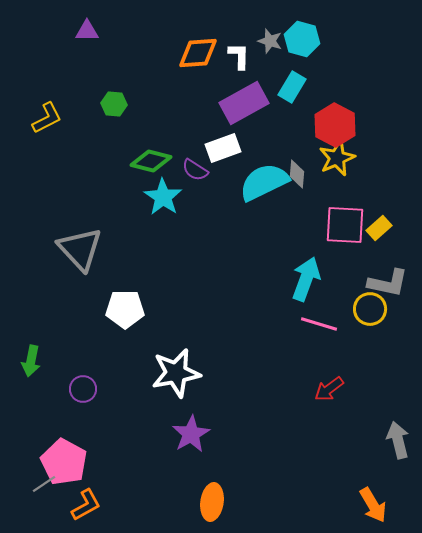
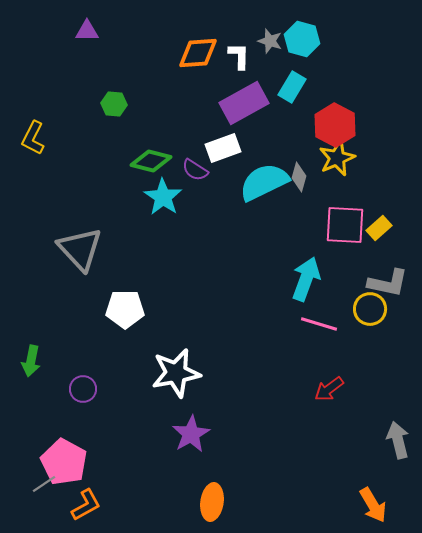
yellow L-shape: moved 14 px left, 20 px down; rotated 144 degrees clockwise
gray diamond: moved 2 px right, 3 px down; rotated 12 degrees clockwise
